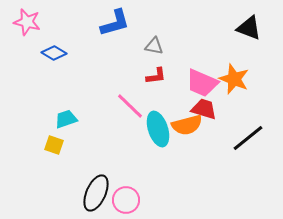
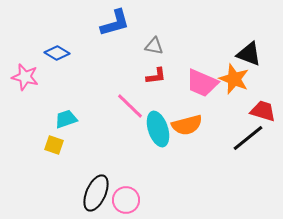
pink star: moved 2 px left, 55 px down
black triangle: moved 26 px down
blue diamond: moved 3 px right
red trapezoid: moved 59 px right, 2 px down
